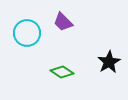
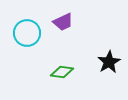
purple trapezoid: rotated 70 degrees counterclockwise
green diamond: rotated 25 degrees counterclockwise
